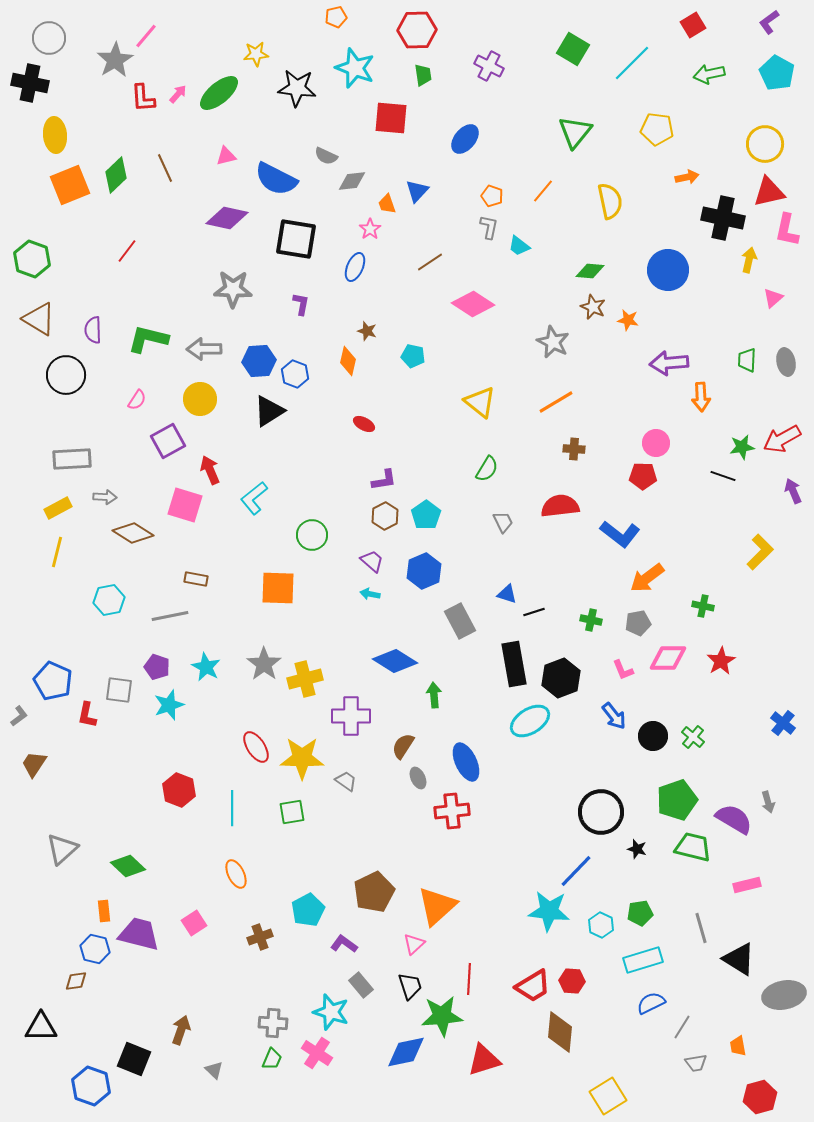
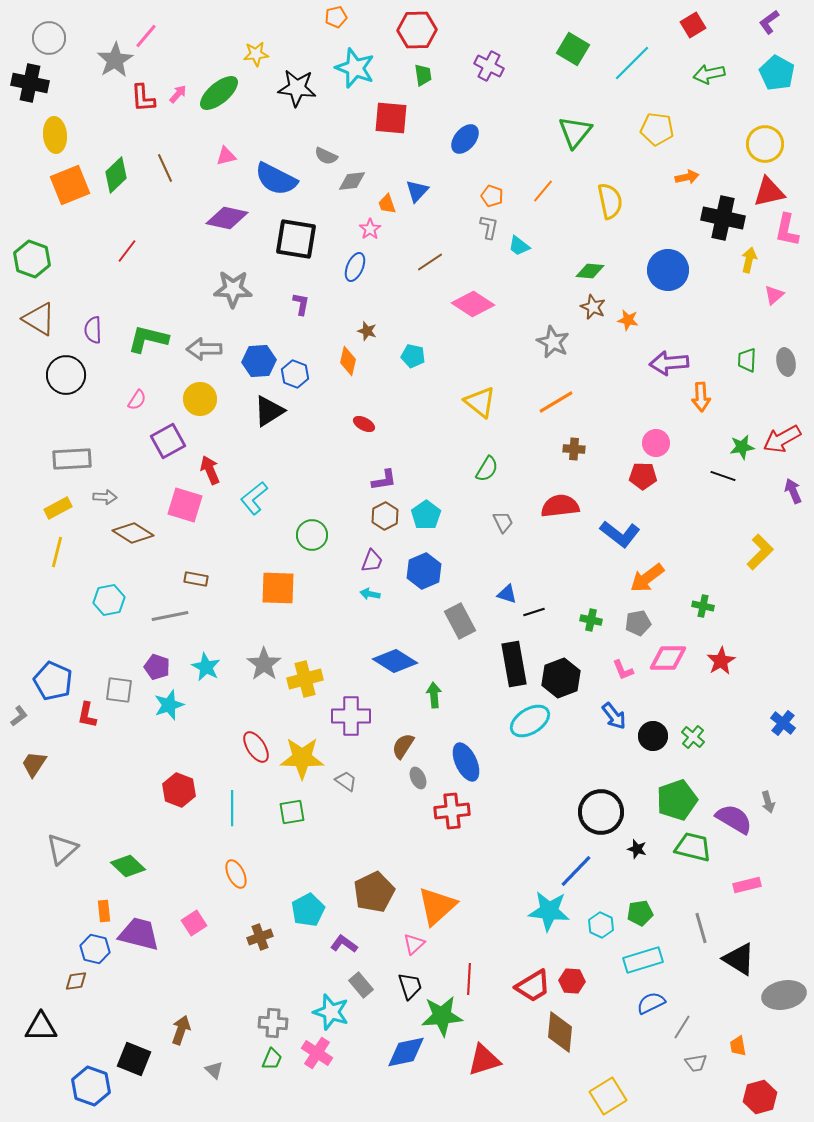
pink triangle at (773, 298): moved 1 px right, 3 px up
purple trapezoid at (372, 561): rotated 70 degrees clockwise
